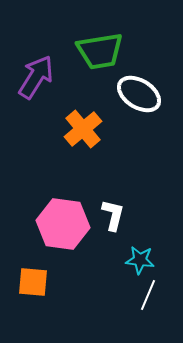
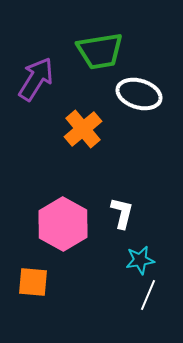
purple arrow: moved 2 px down
white ellipse: rotated 15 degrees counterclockwise
white L-shape: moved 9 px right, 2 px up
pink hexagon: rotated 21 degrees clockwise
cyan star: rotated 16 degrees counterclockwise
